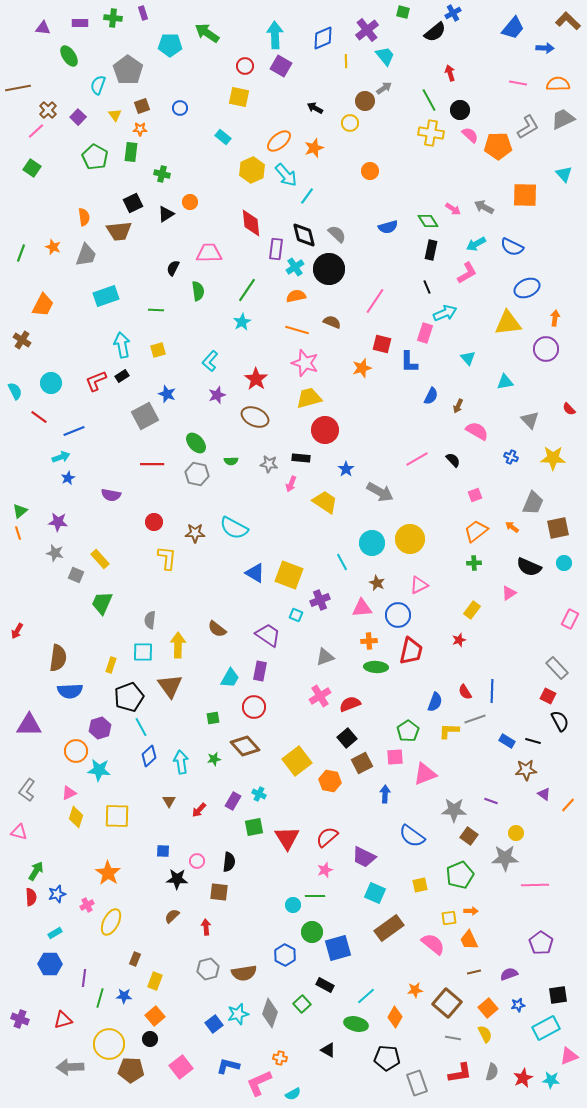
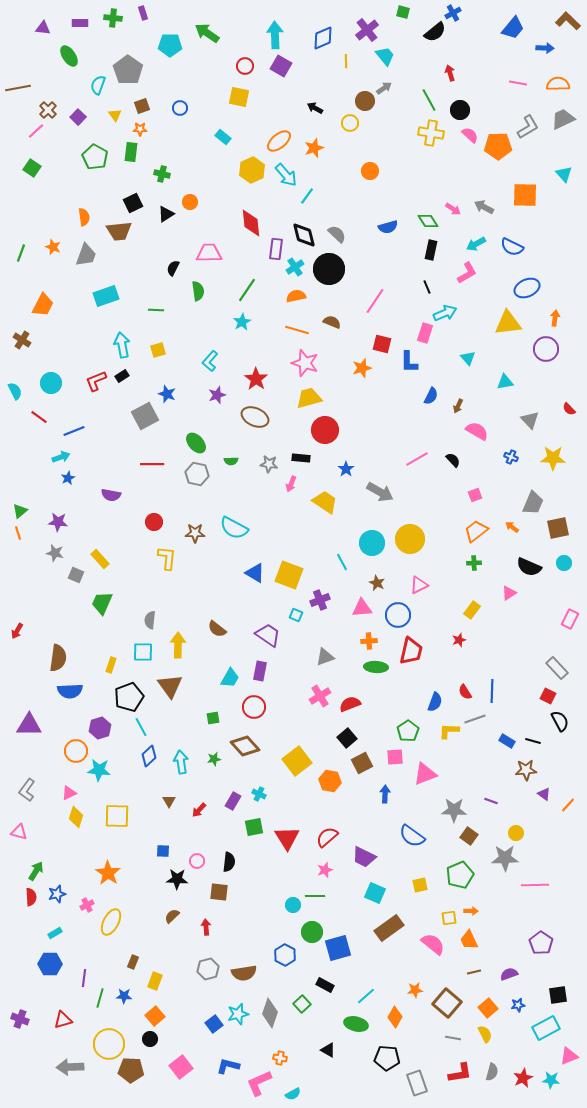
brown rectangle at (135, 959): moved 2 px left, 3 px down
